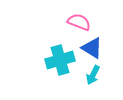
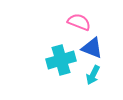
blue triangle: rotated 10 degrees counterclockwise
cyan cross: moved 1 px right
